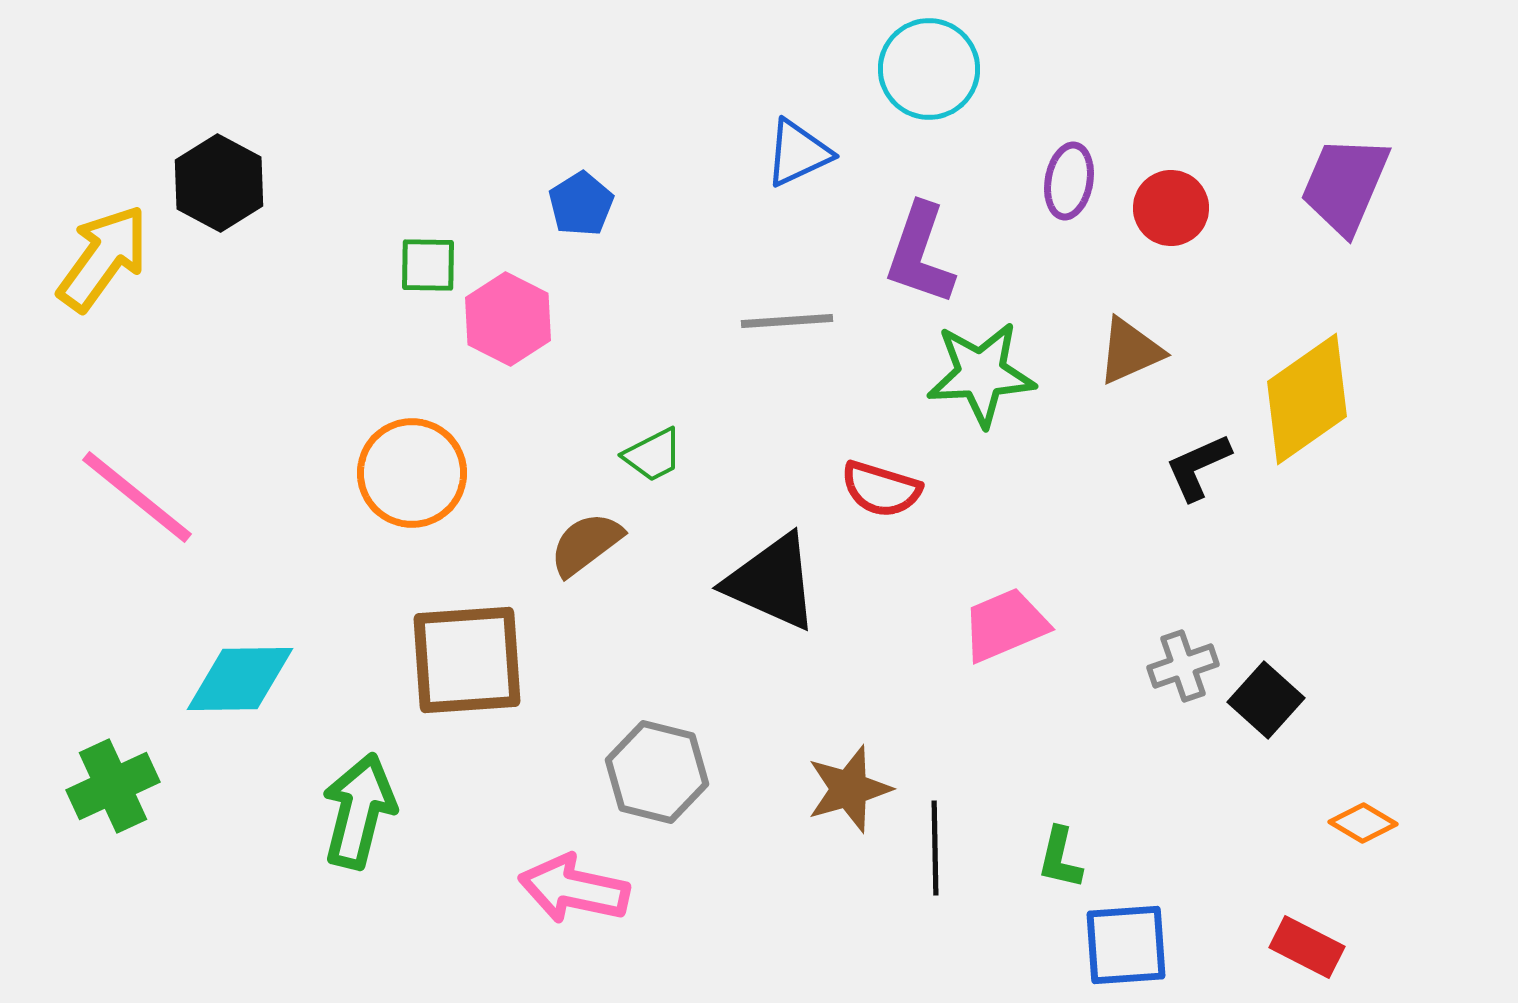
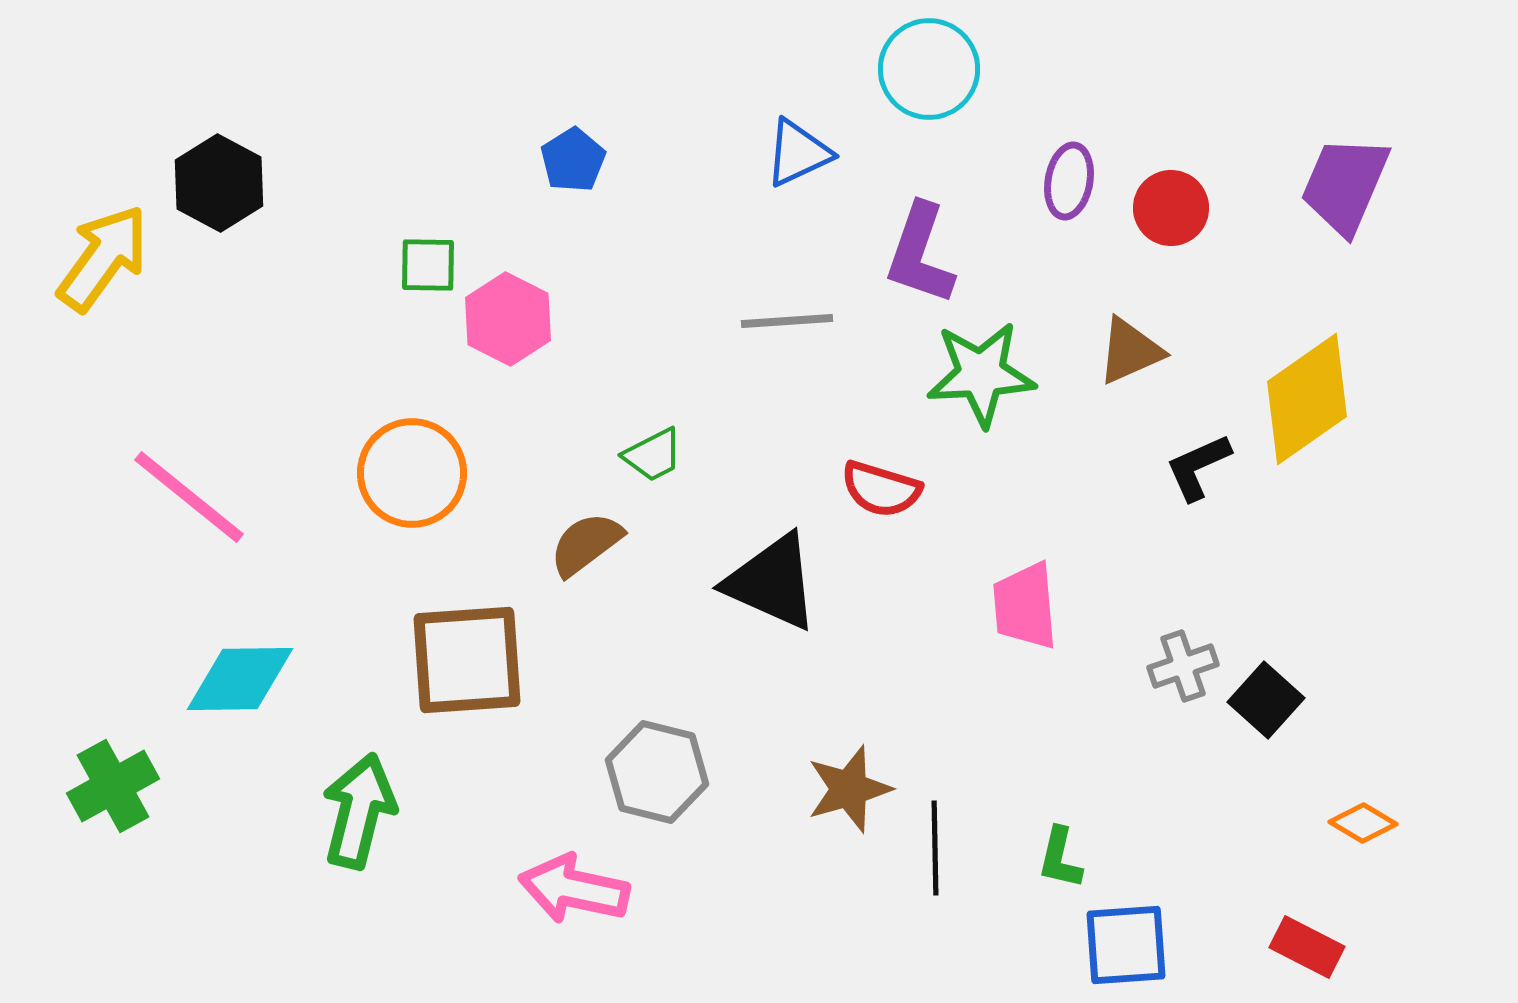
blue pentagon: moved 8 px left, 44 px up
pink line: moved 52 px right
pink trapezoid: moved 20 px right, 19 px up; rotated 72 degrees counterclockwise
green cross: rotated 4 degrees counterclockwise
